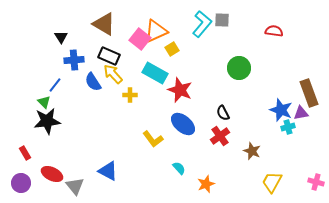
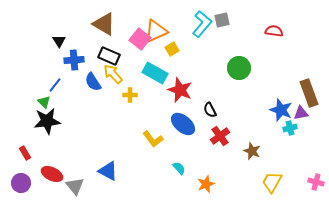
gray square: rotated 14 degrees counterclockwise
black triangle: moved 2 px left, 4 px down
black semicircle: moved 13 px left, 3 px up
cyan cross: moved 2 px right, 1 px down
